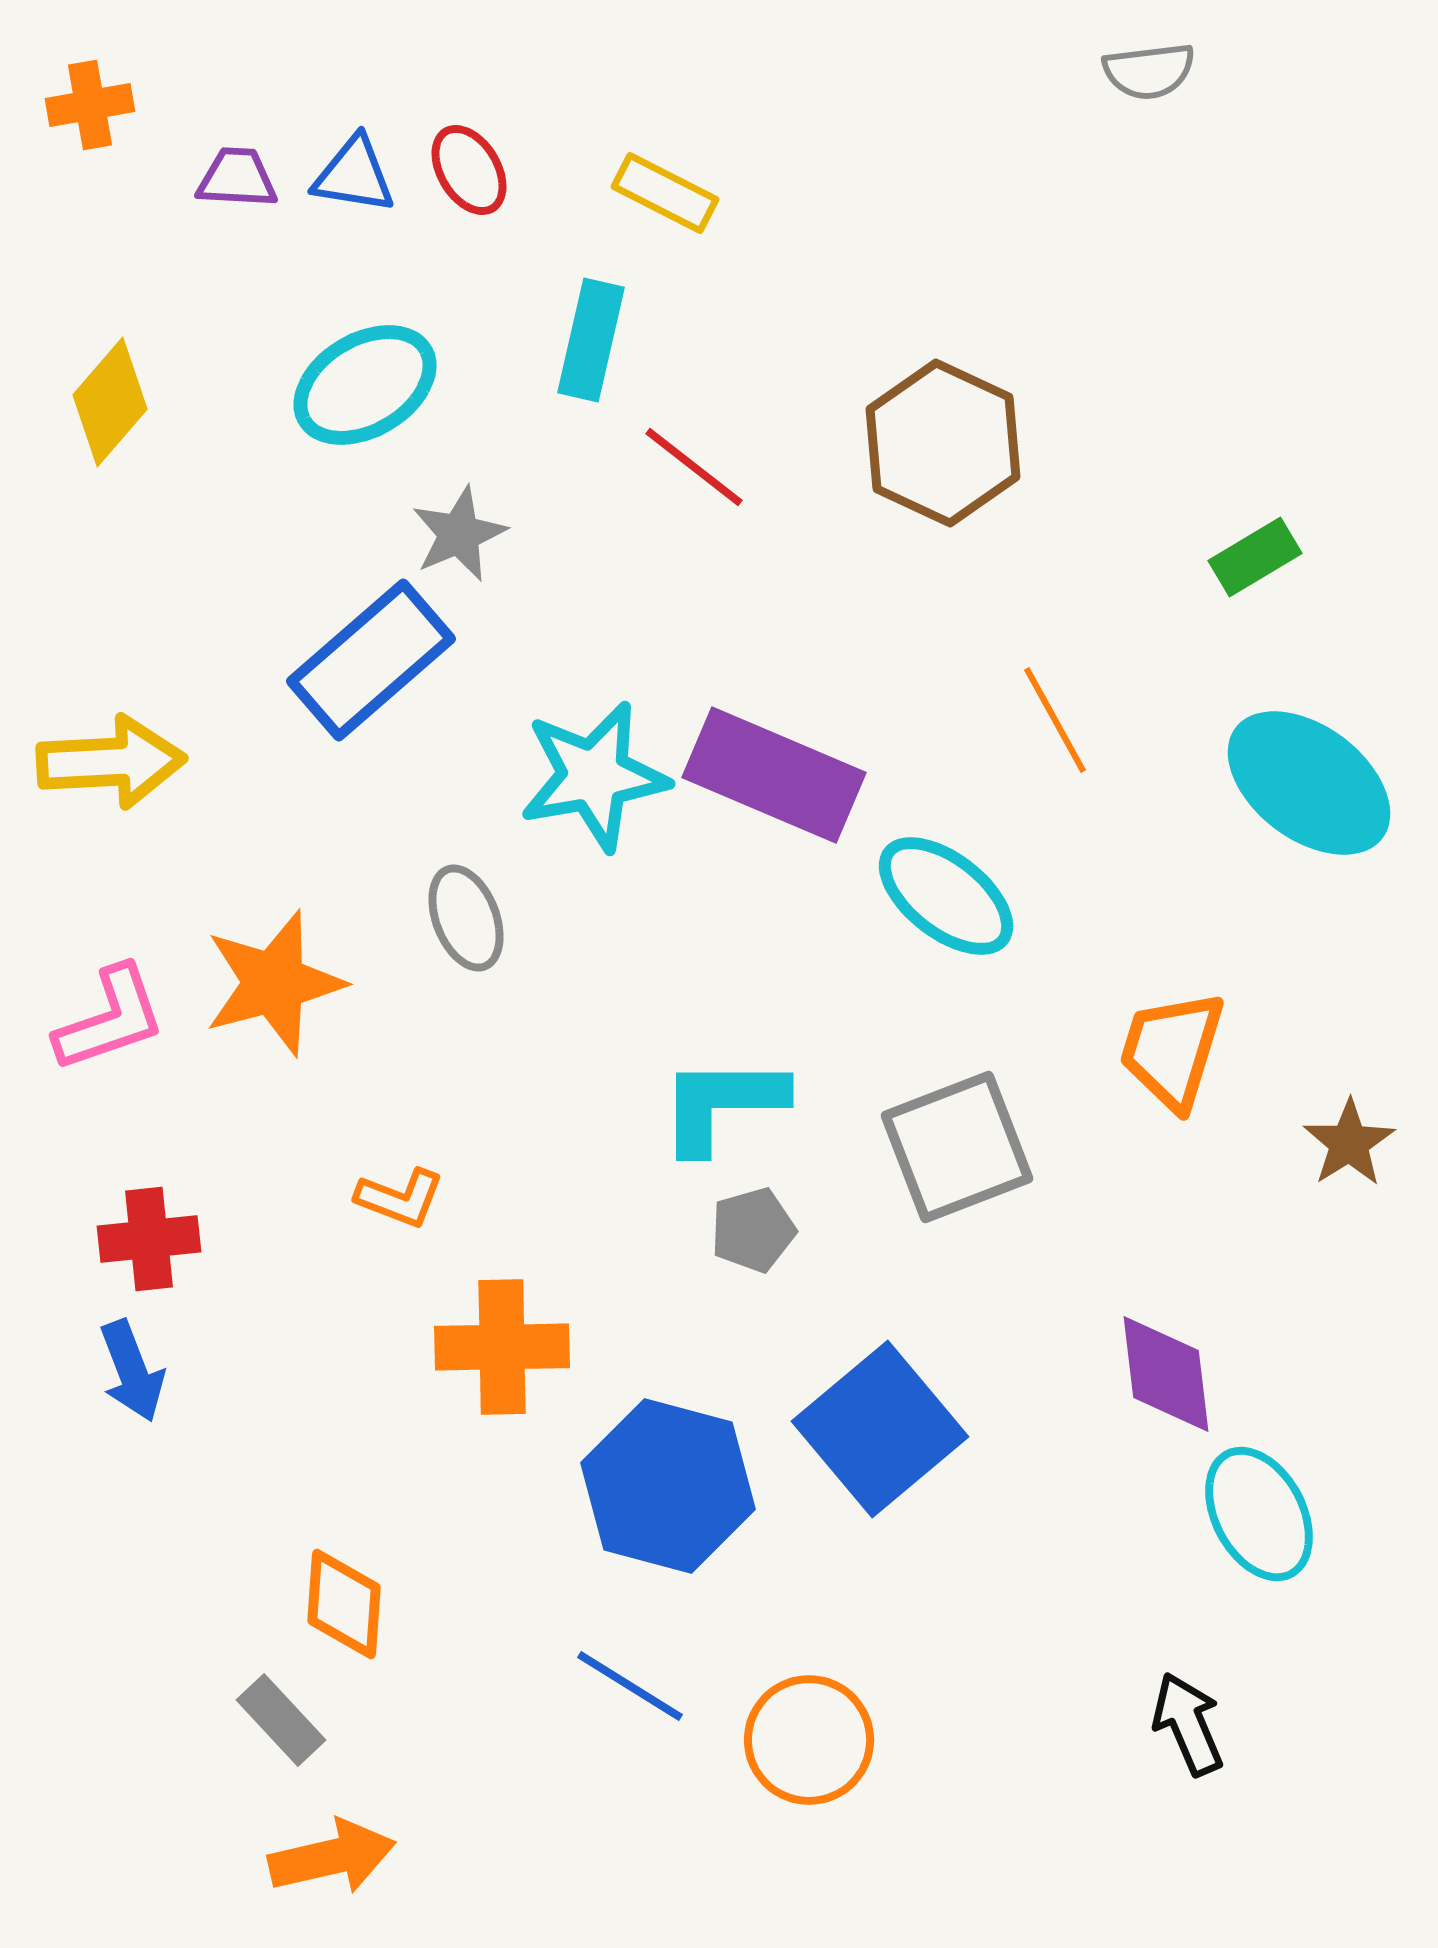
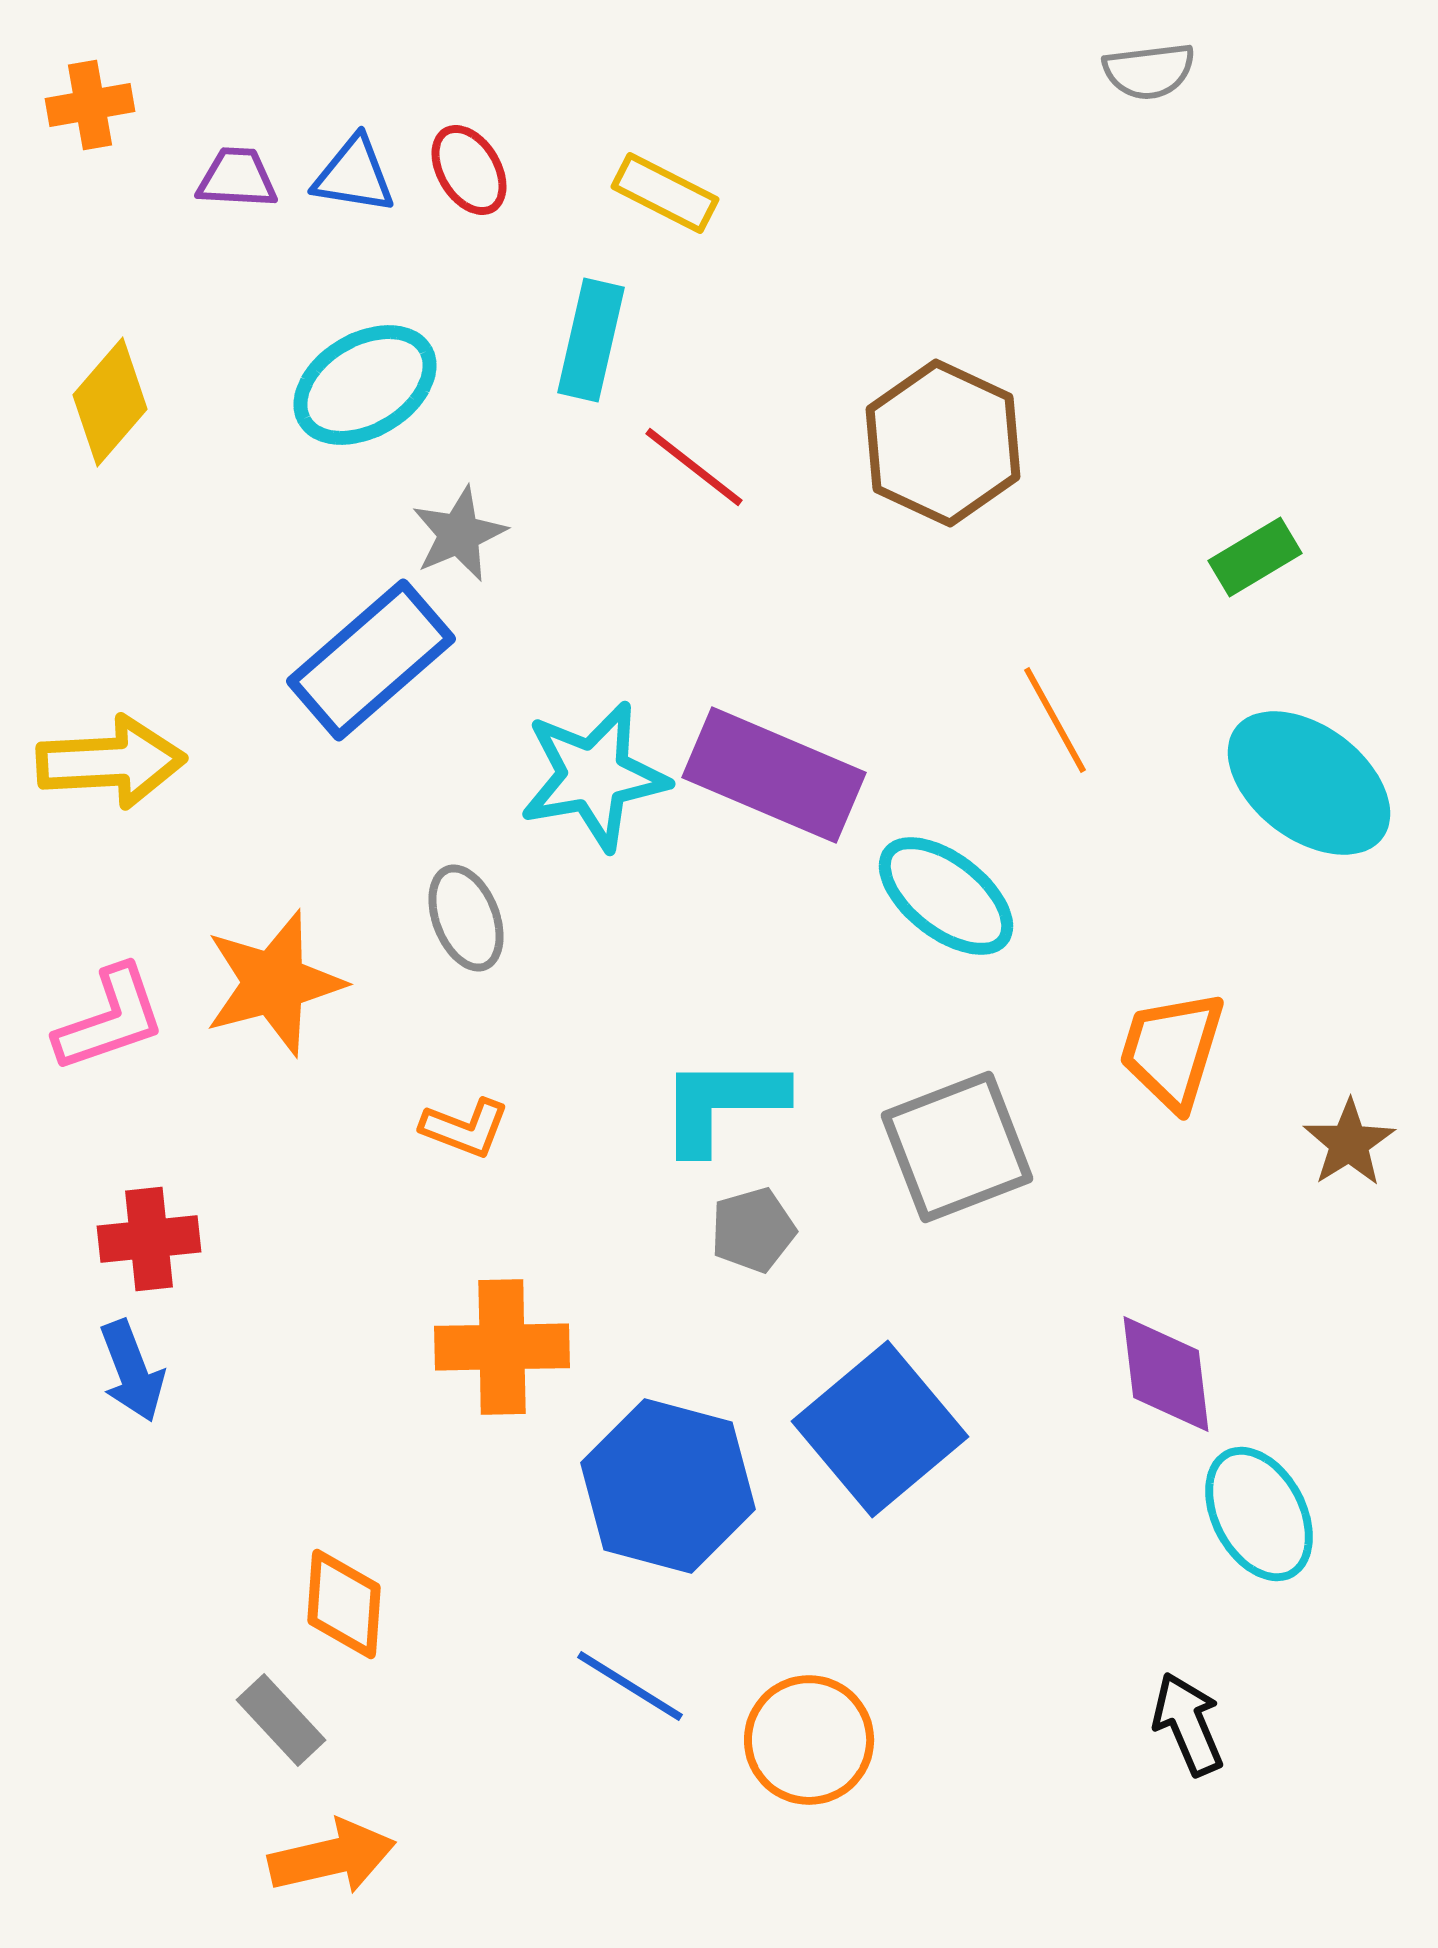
orange L-shape at (400, 1198): moved 65 px right, 70 px up
